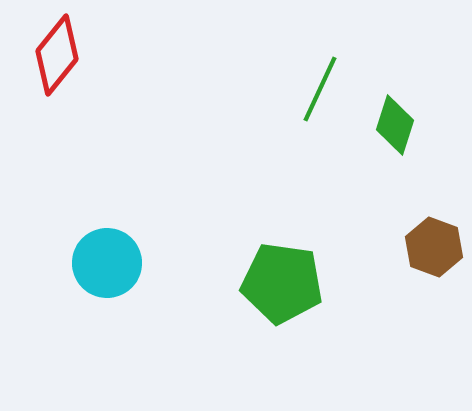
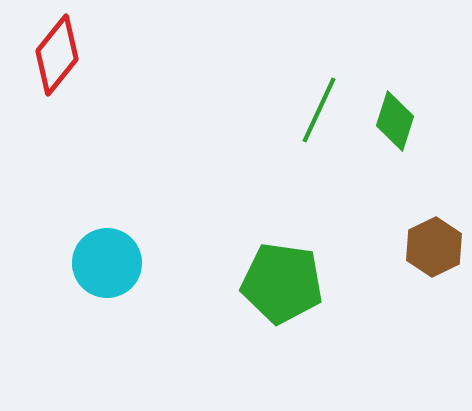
green line: moved 1 px left, 21 px down
green diamond: moved 4 px up
brown hexagon: rotated 14 degrees clockwise
